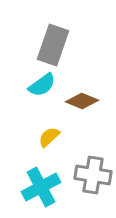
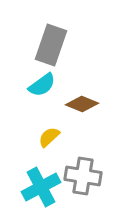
gray rectangle: moved 2 px left
brown diamond: moved 3 px down
gray cross: moved 10 px left, 1 px down
